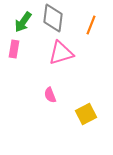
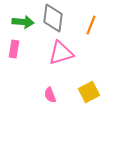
green arrow: rotated 120 degrees counterclockwise
yellow square: moved 3 px right, 22 px up
